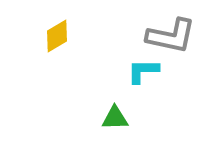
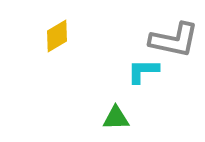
gray L-shape: moved 3 px right, 4 px down
green triangle: moved 1 px right
